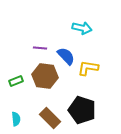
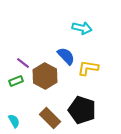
purple line: moved 17 px left, 15 px down; rotated 32 degrees clockwise
brown hexagon: rotated 20 degrees clockwise
cyan semicircle: moved 2 px left, 2 px down; rotated 24 degrees counterclockwise
